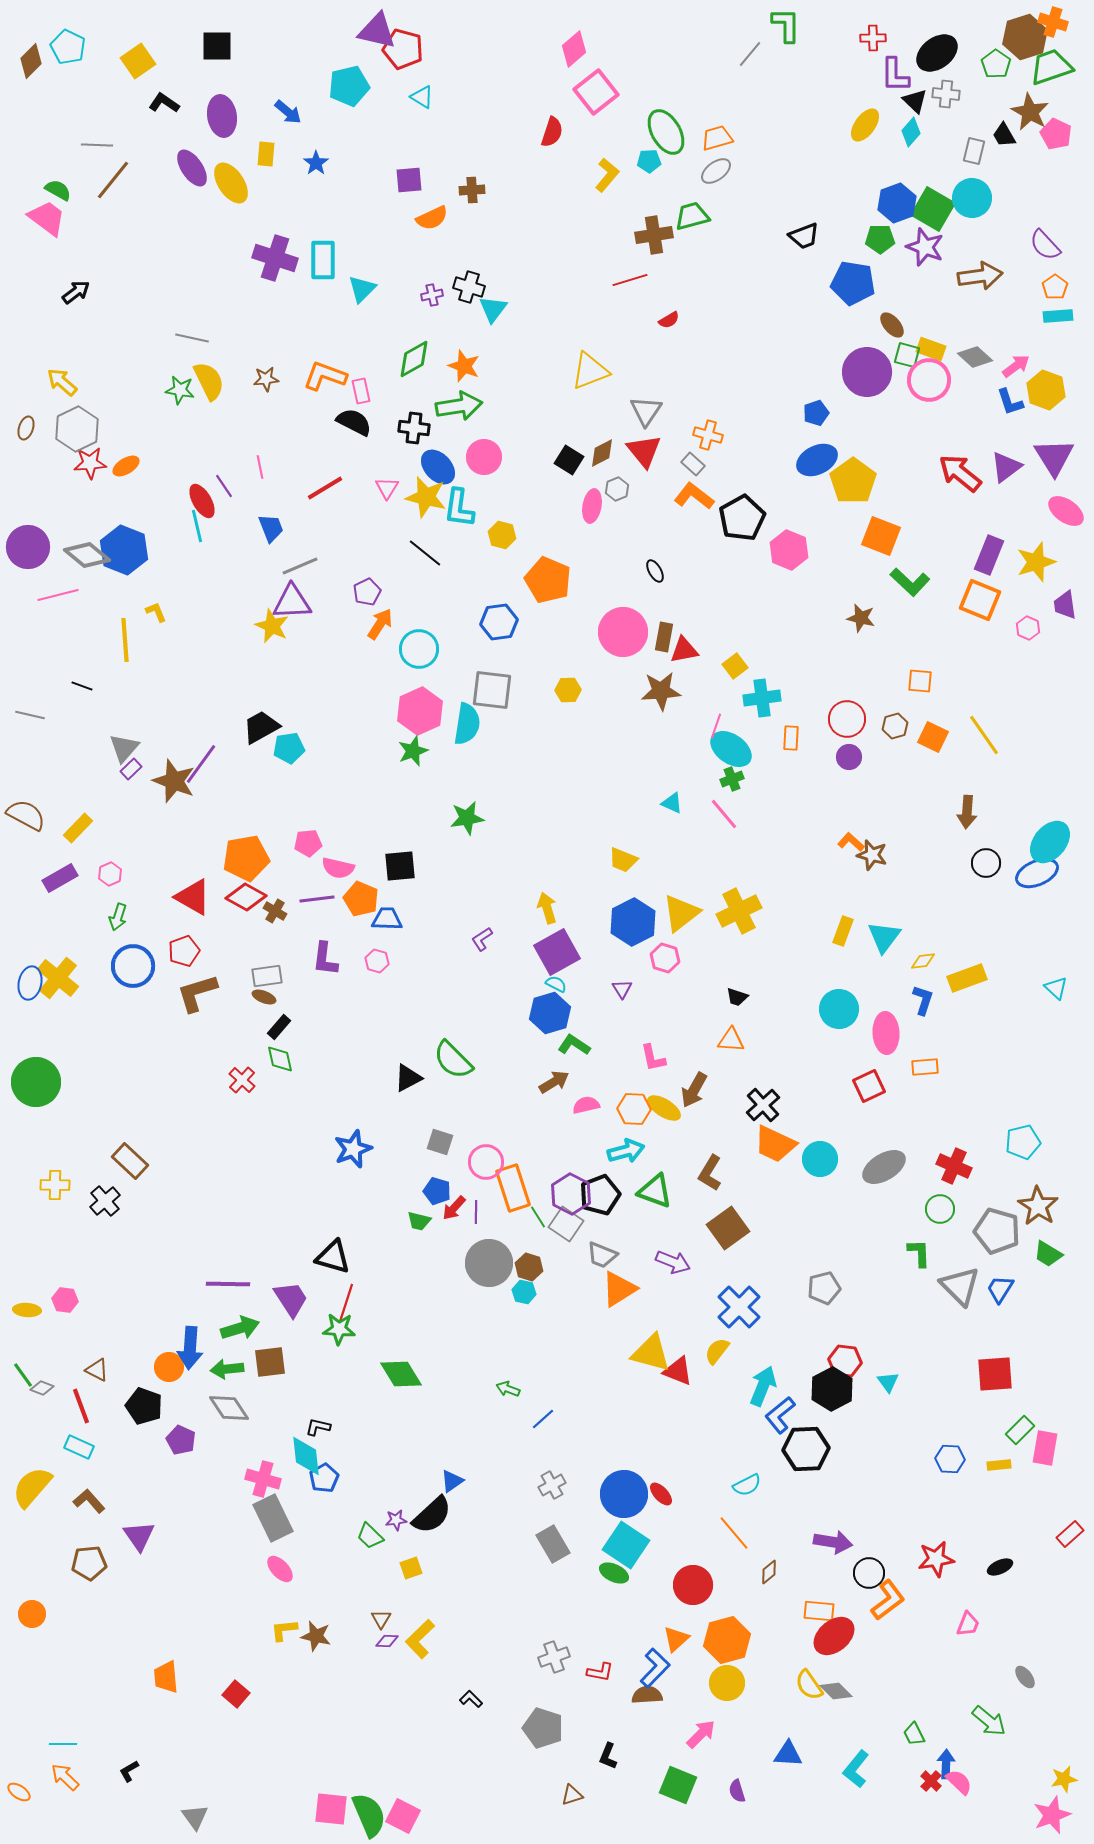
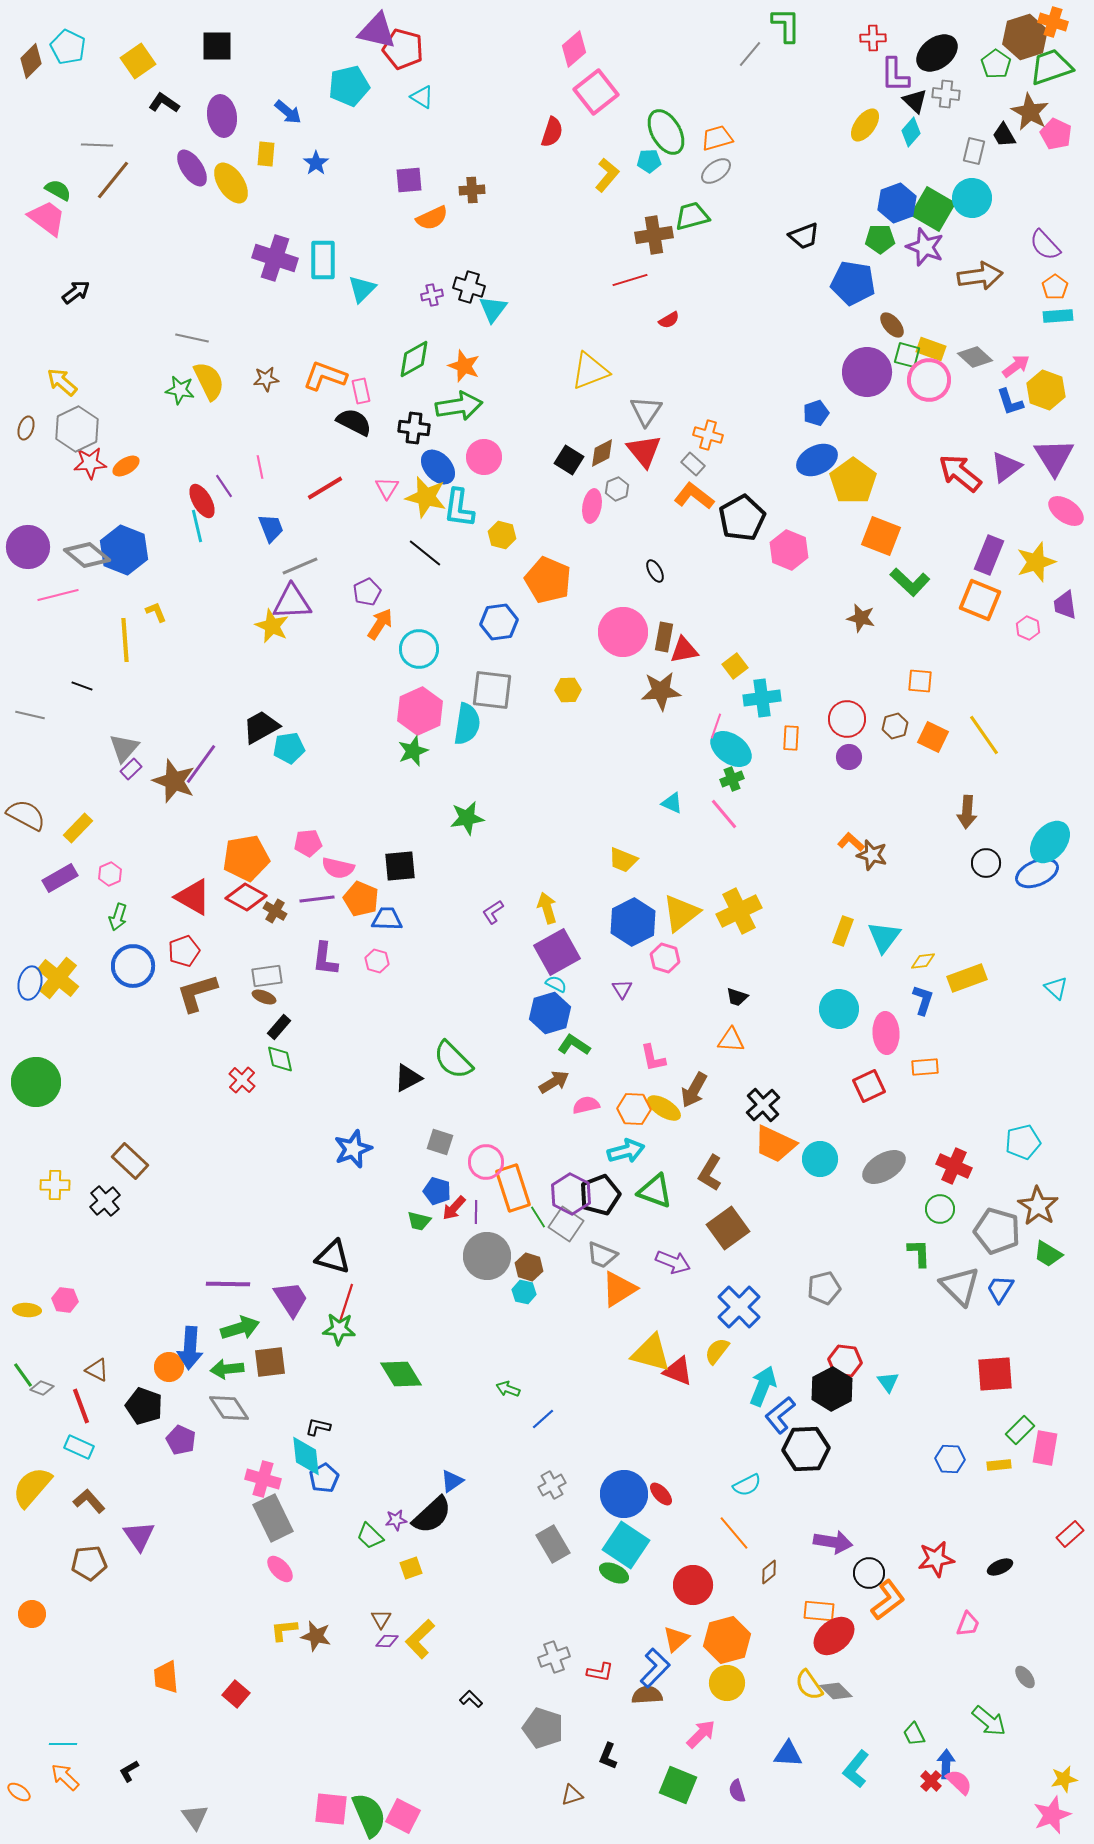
purple L-shape at (482, 939): moved 11 px right, 27 px up
gray circle at (489, 1263): moved 2 px left, 7 px up
